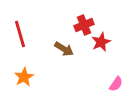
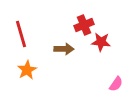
red line: moved 1 px right
red star: rotated 30 degrees clockwise
brown arrow: rotated 30 degrees counterclockwise
orange star: moved 3 px right, 7 px up
